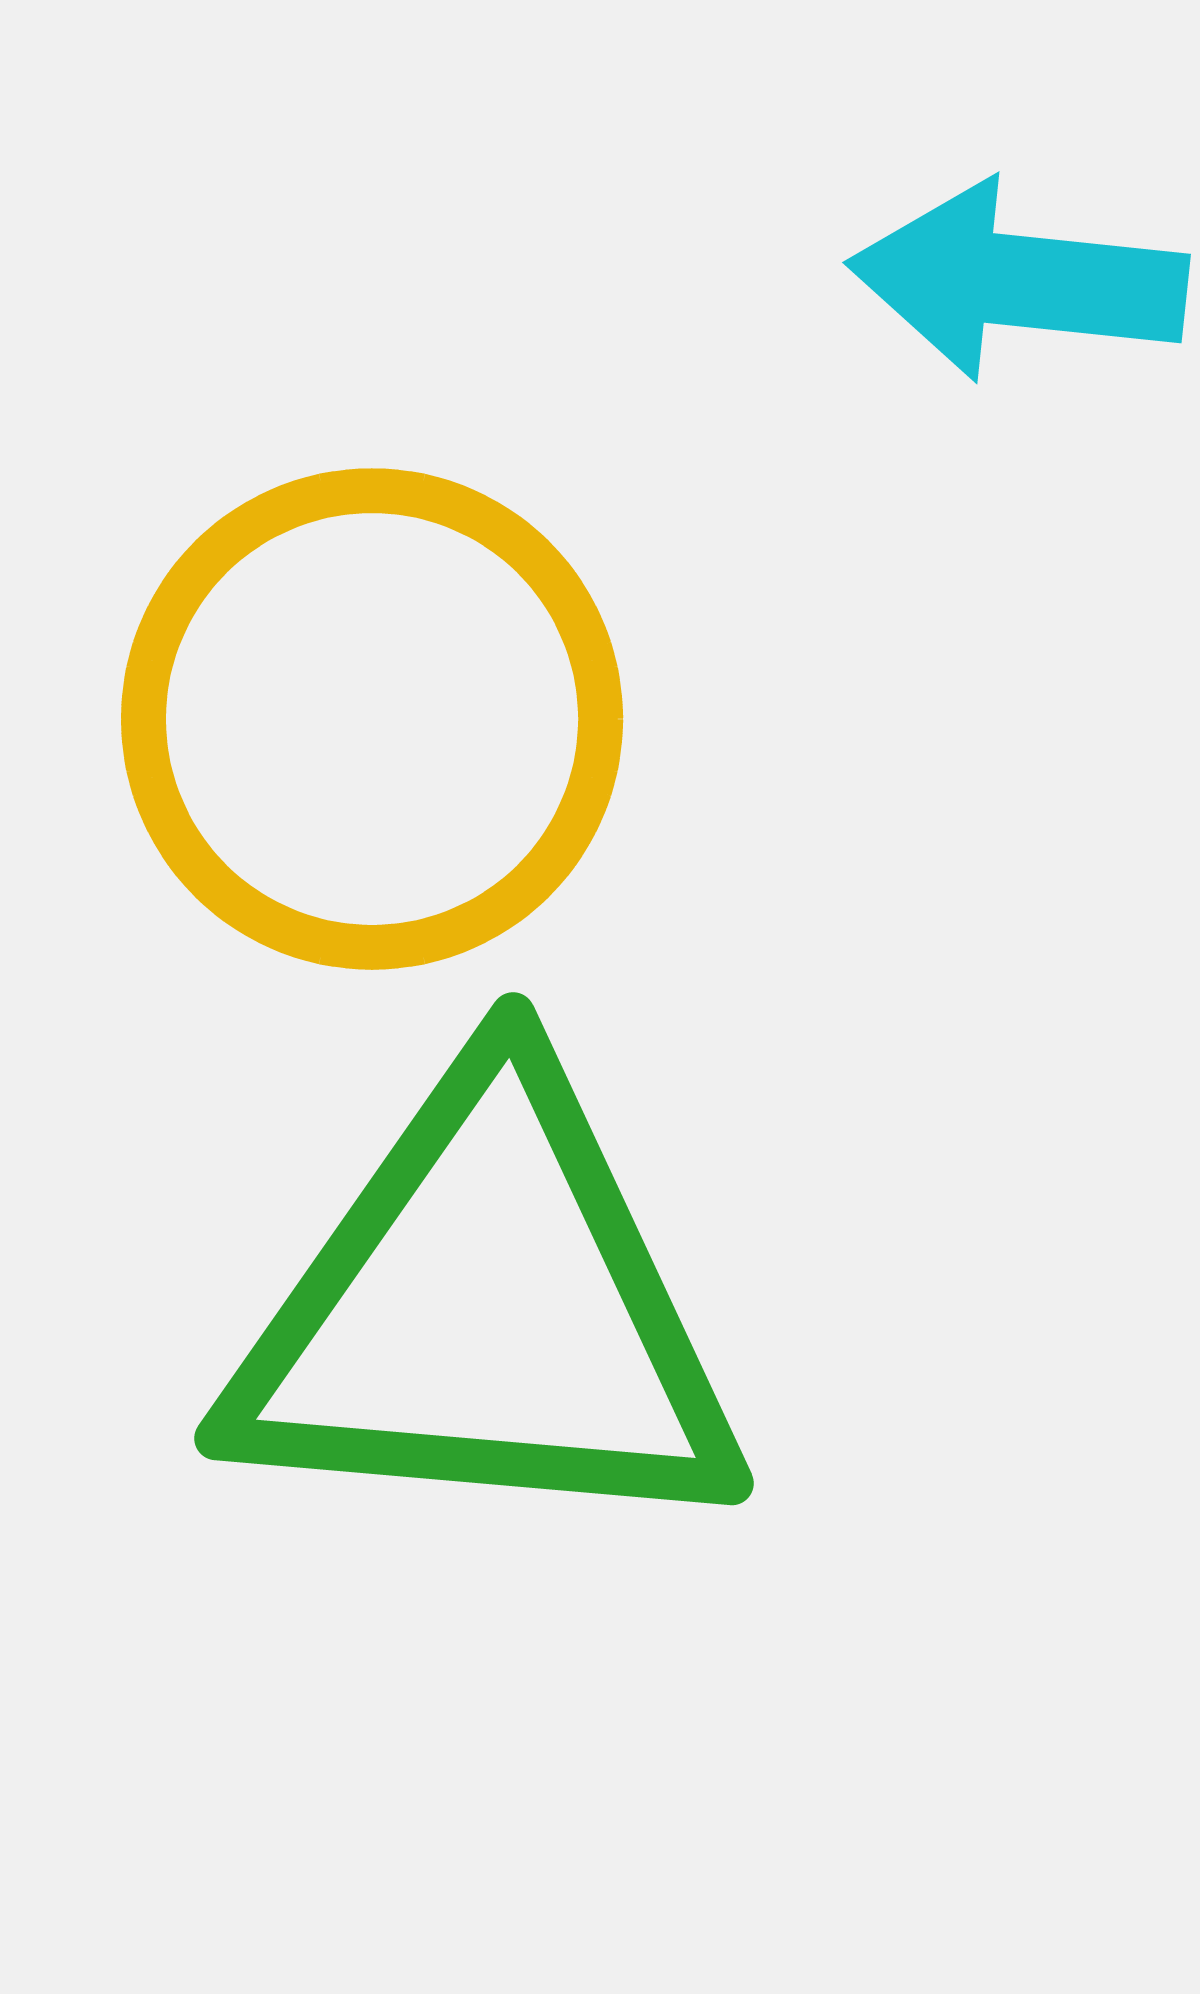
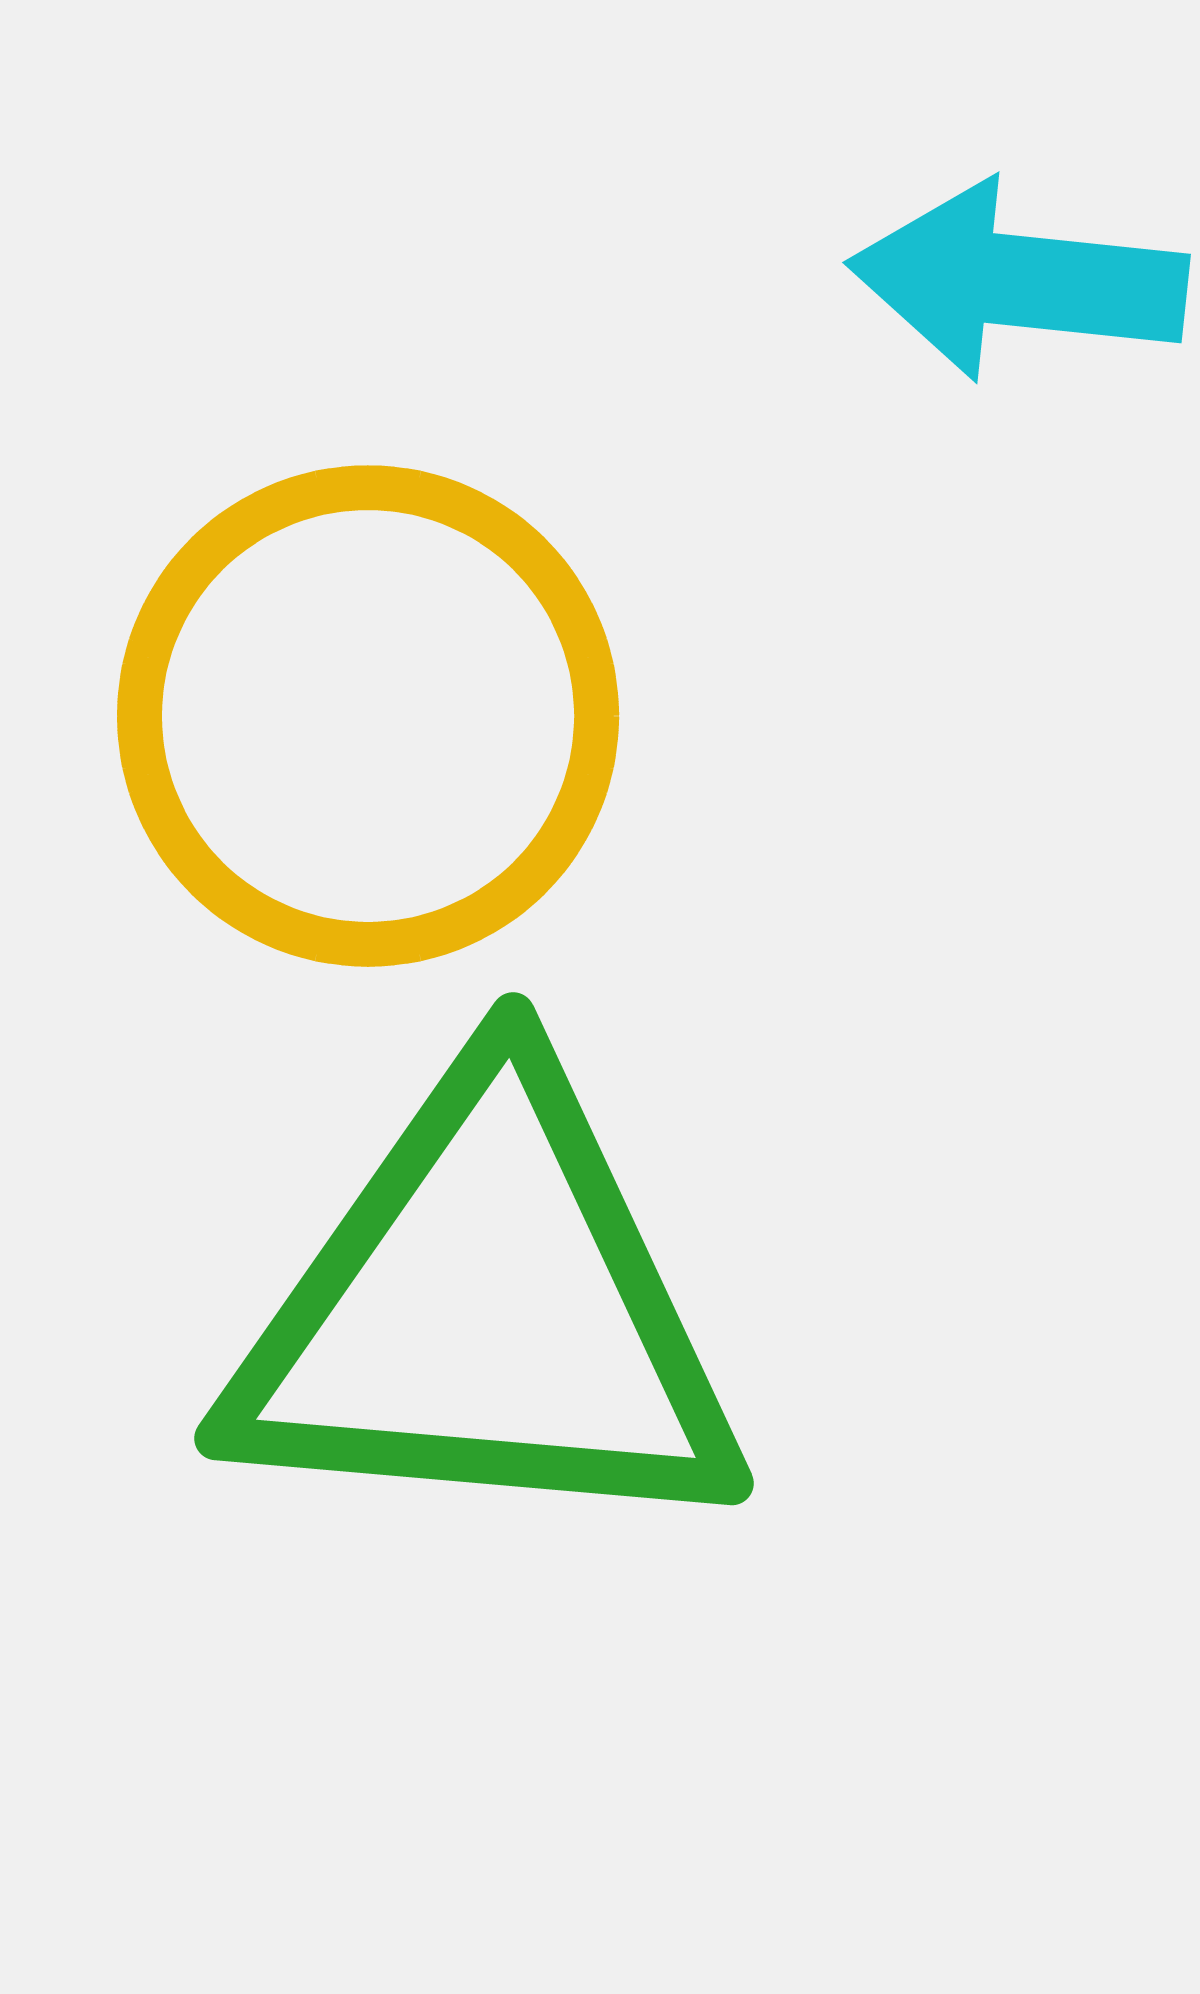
yellow circle: moved 4 px left, 3 px up
